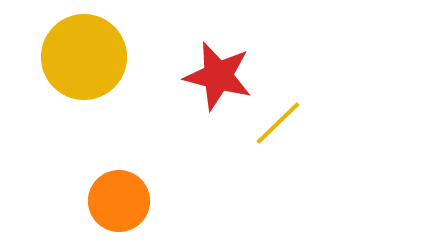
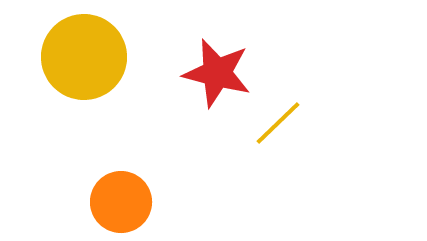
red star: moved 1 px left, 3 px up
orange circle: moved 2 px right, 1 px down
